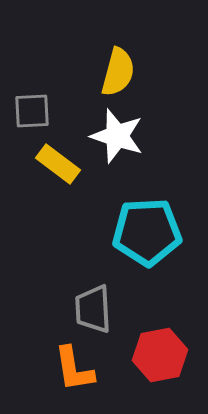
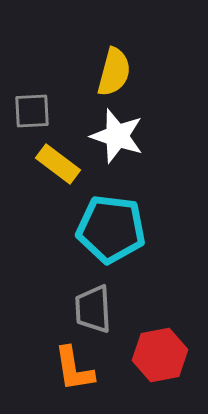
yellow semicircle: moved 4 px left
cyan pentagon: moved 36 px left, 3 px up; rotated 10 degrees clockwise
